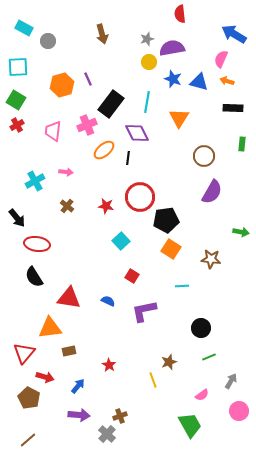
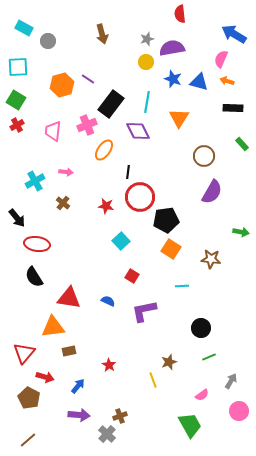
yellow circle at (149, 62): moved 3 px left
purple line at (88, 79): rotated 32 degrees counterclockwise
purple diamond at (137, 133): moved 1 px right, 2 px up
green rectangle at (242, 144): rotated 48 degrees counterclockwise
orange ellipse at (104, 150): rotated 15 degrees counterclockwise
black line at (128, 158): moved 14 px down
brown cross at (67, 206): moved 4 px left, 3 px up
orange triangle at (50, 328): moved 3 px right, 1 px up
